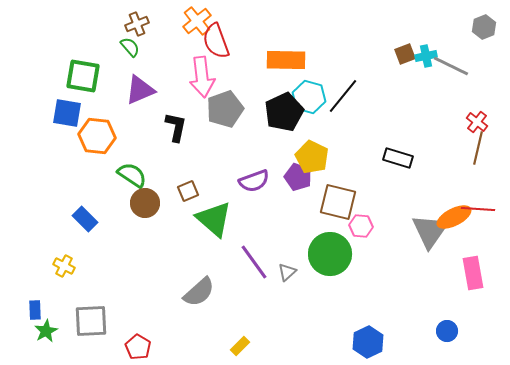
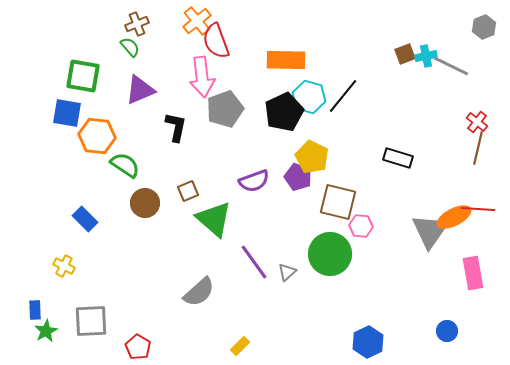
green semicircle at (132, 175): moved 7 px left, 10 px up
